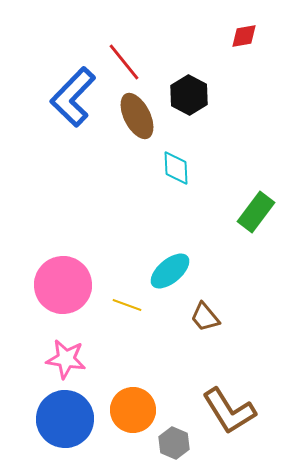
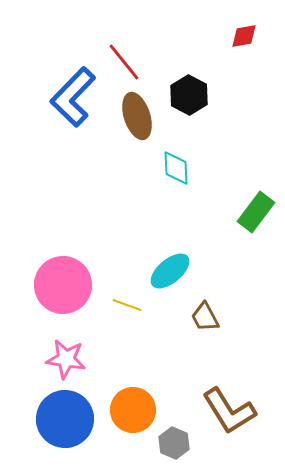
brown ellipse: rotated 9 degrees clockwise
brown trapezoid: rotated 12 degrees clockwise
